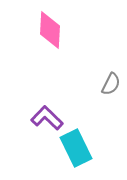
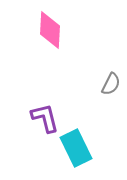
purple L-shape: moved 2 px left; rotated 32 degrees clockwise
